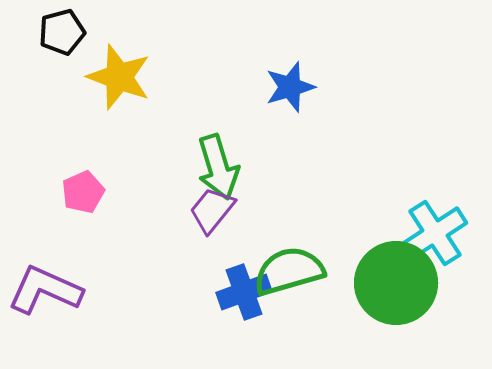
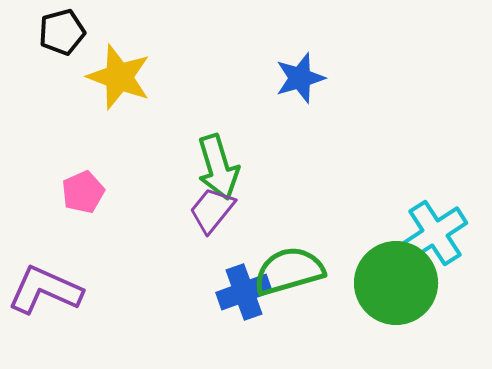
blue star: moved 10 px right, 9 px up
